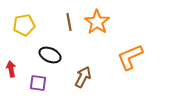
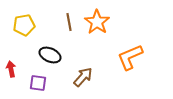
brown arrow: rotated 15 degrees clockwise
